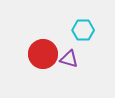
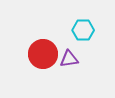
purple triangle: rotated 24 degrees counterclockwise
